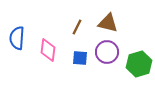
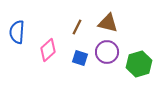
blue semicircle: moved 6 px up
pink diamond: rotated 40 degrees clockwise
blue square: rotated 14 degrees clockwise
